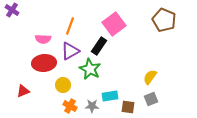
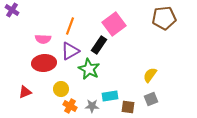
brown pentagon: moved 2 px up; rotated 30 degrees counterclockwise
black rectangle: moved 1 px up
green star: moved 1 px left
yellow semicircle: moved 2 px up
yellow circle: moved 2 px left, 4 px down
red triangle: moved 2 px right, 1 px down
